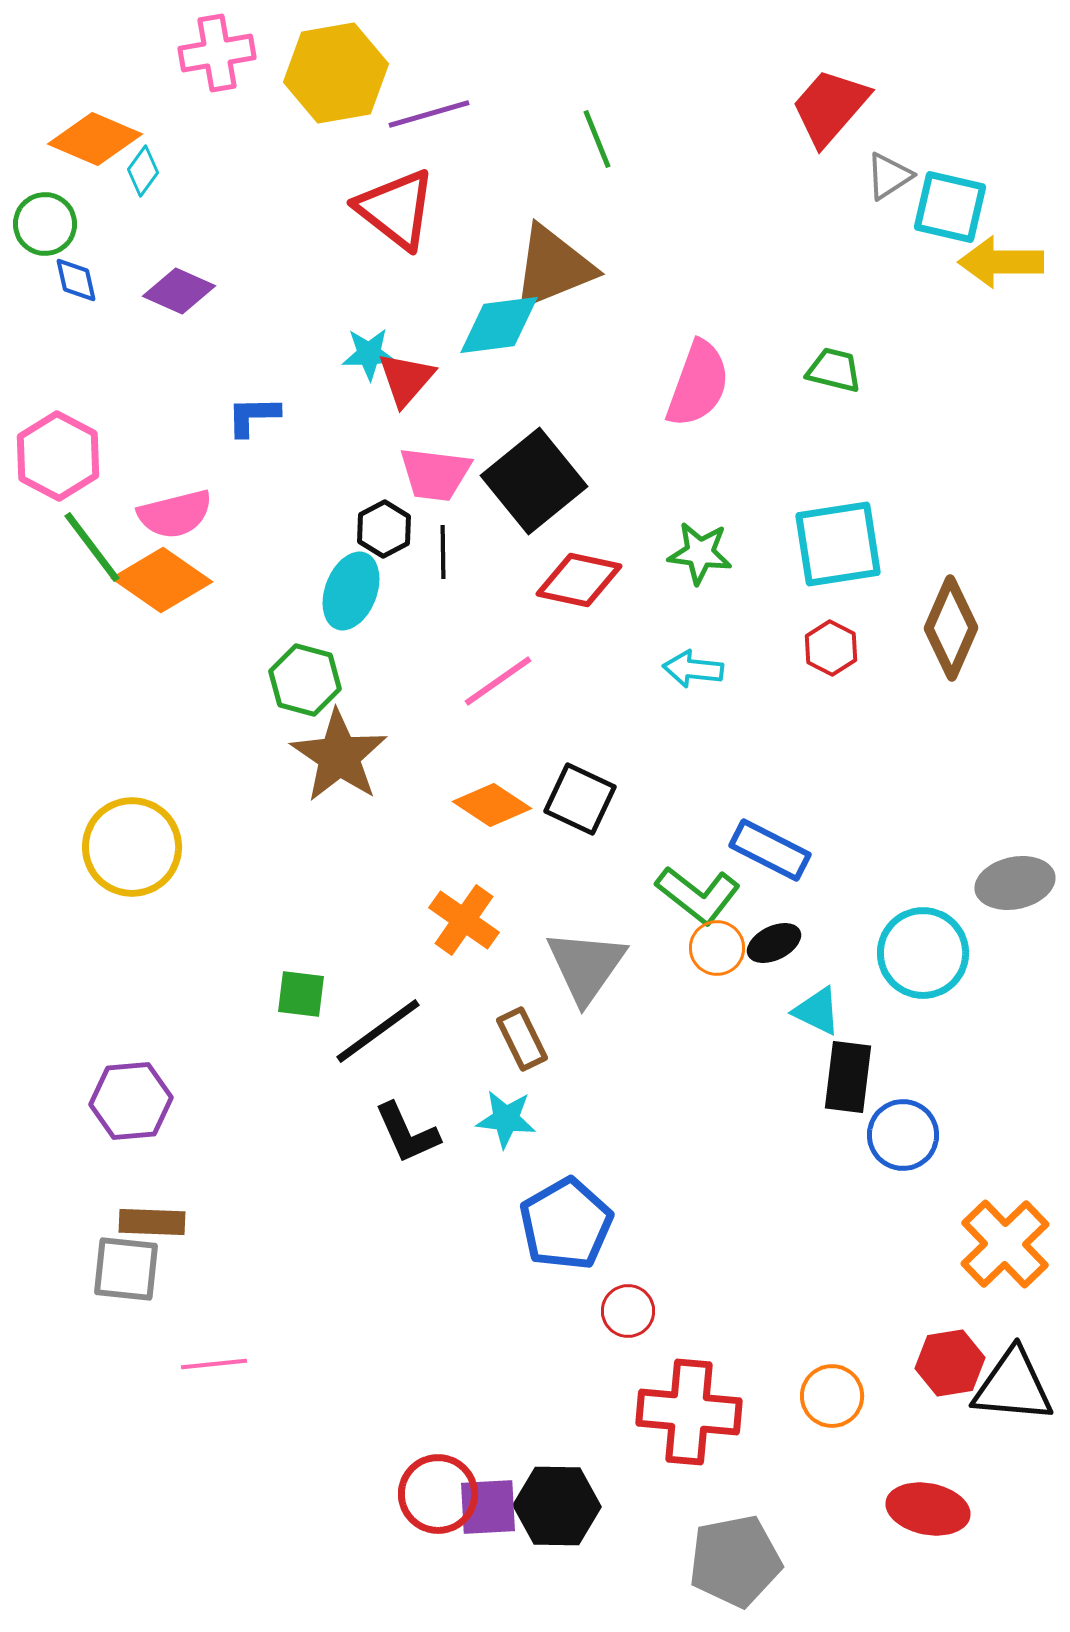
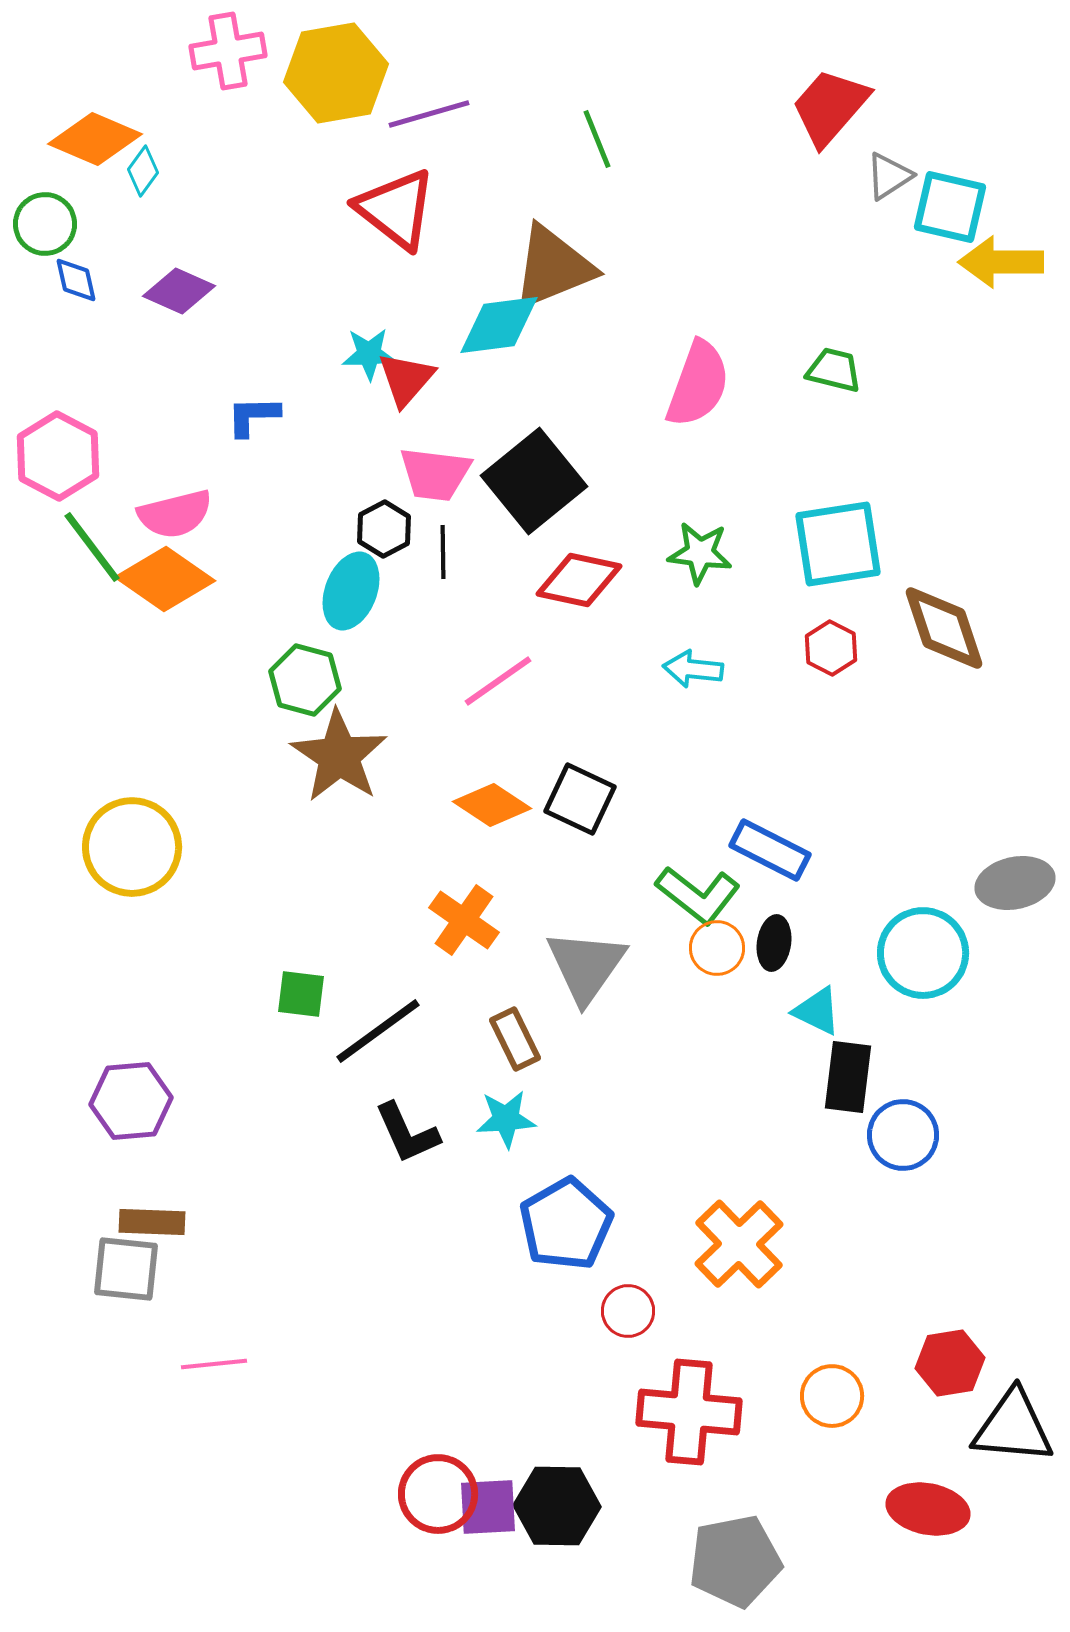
pink cross at (217, 53): moved 11 px right, 2 px up
orange diamond at (162, 580): moved 3 px right, 1 px up
brown diamond at (951, 628): moved 7 px left; rotated 42 degrees counterclockwise
black ellipse at (774, 943): rotated 56 degrees counterclockwise
brown rectangle at (522, 1039): moved 7 px left
cyan star at (506, 1119): rotated 10 degrees counterclockwise
orange cross at (1005, 1244): moved 266 px left
black triangle at (1013, 1386): moved 41 px down
